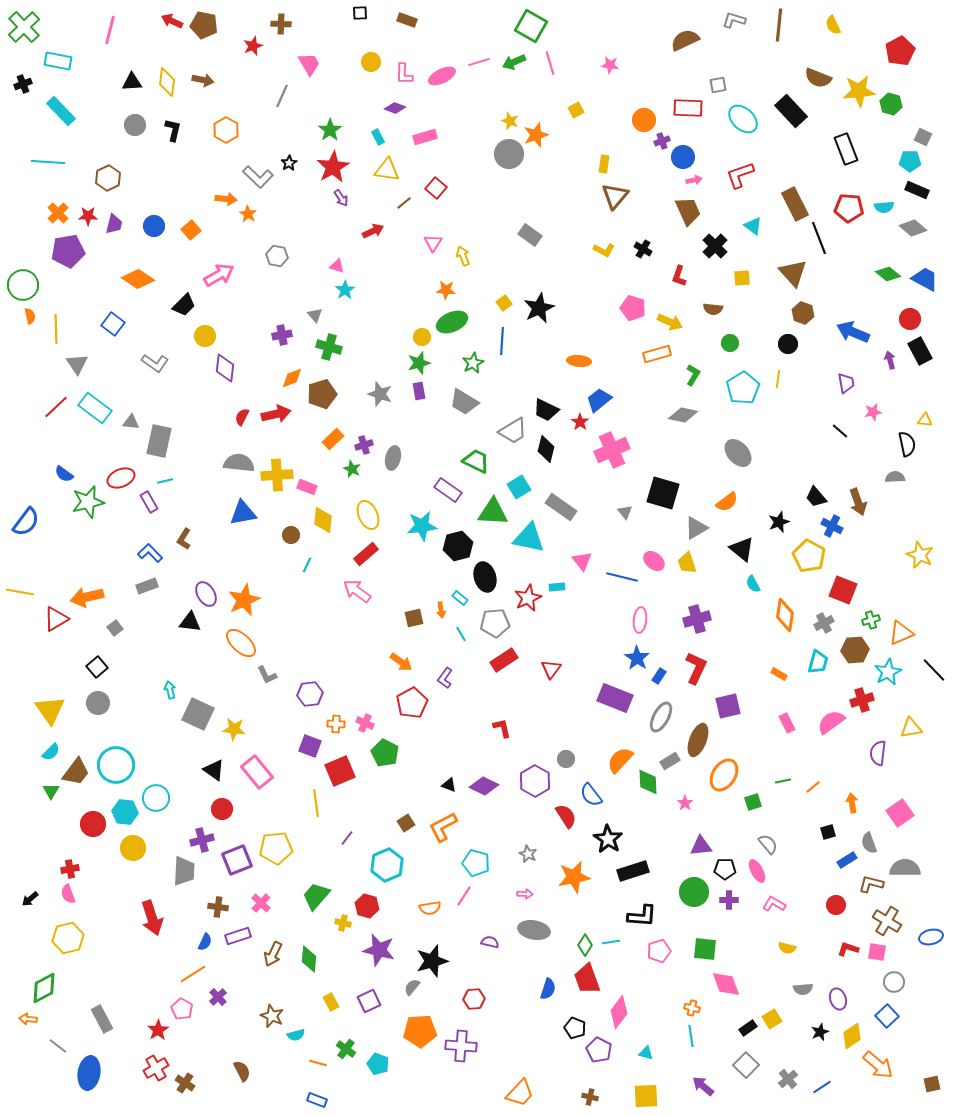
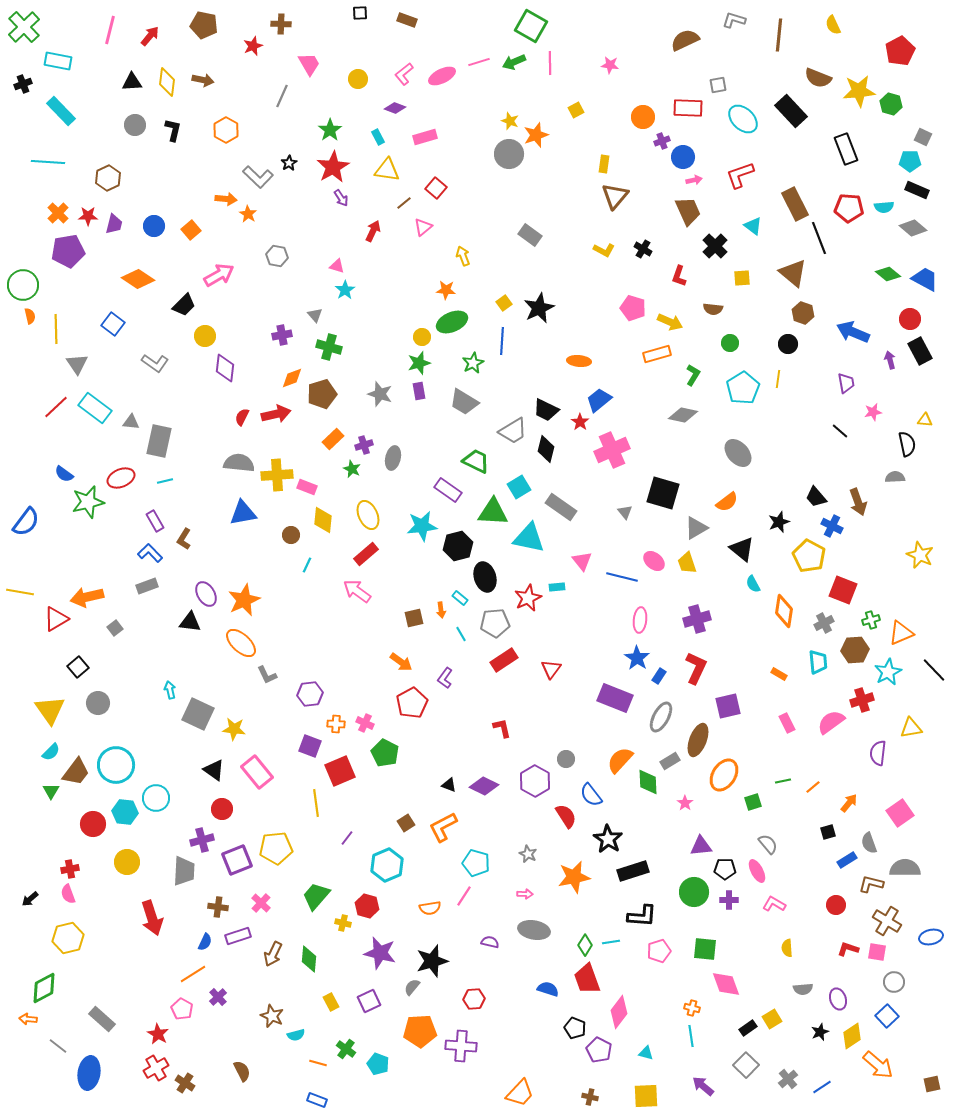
red arrow at (172, 21): moved 22 px left, 15 px down; rotated 105 degrees clockwise
brown line at (779, 25): moved 10 px down
yellow circle at (371, 62): moved 13 px left, 17 px down
pink line at (550, 63): rotated 15 degrees clockwise
pink L-shape at (404, 74): rotated 50 degrees clockwise
orange circle at (644, 120): moved 1 px left, 3 px up
red arrow at (373, 231): rotated 40 degrees counterclockwise
pink triangle at (433, 243): moved 10 px left, 16 px up; rotated 18 degrees clockwise
brown triangle at (793, 273): rotated 8 degrees counterclockwise
purple rectangle at (149, 502): moved 6 px right, 19 px down
orange diamond at (785, 615): moved 1 px left, 4 px up
cyan trapezoid at (818, 662): rotated 20 degrees counterclockwise
black square at (97, 667): moved 19 px left
orange arrow at (852, 803): moved 3 px left; rotated 48 degrees clockwise
yellow circle at (133, 848): moved 6 px left, 14 px down
yellow semicircle at (787, 948): rotated 72 degrees clockwise
purple star at (379, 950): moved 1 px right, 3 px down
blue semicircle at (548, 989): rotated 90 degrees counterclockwise
gray rectangle at (102, 1019): rotated 20 degrees counterclockwise
red star at (158, 1030): moved 4 px down; rotated 10 degrees counterclockwise
